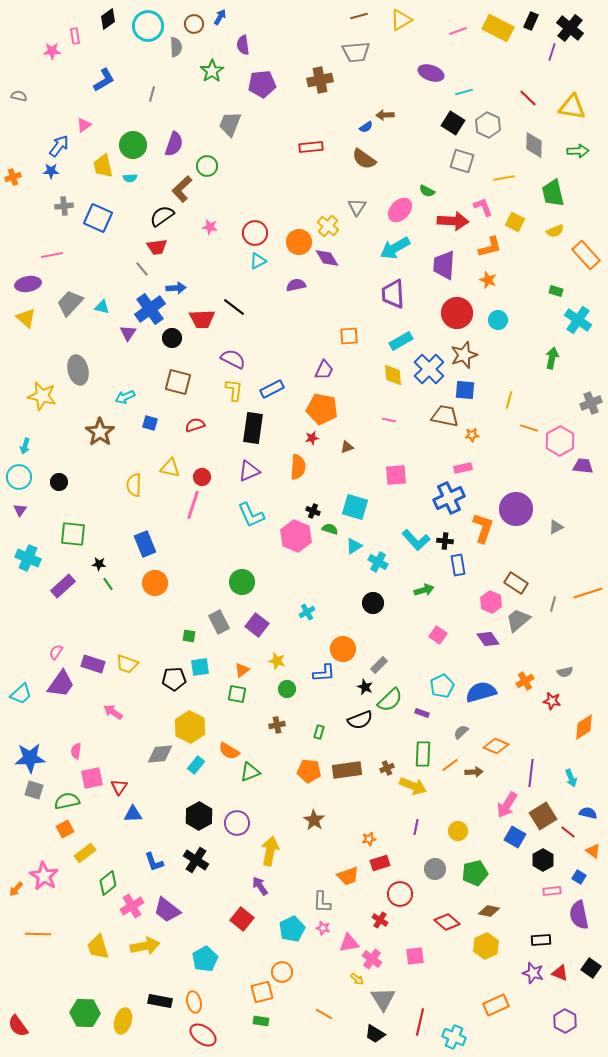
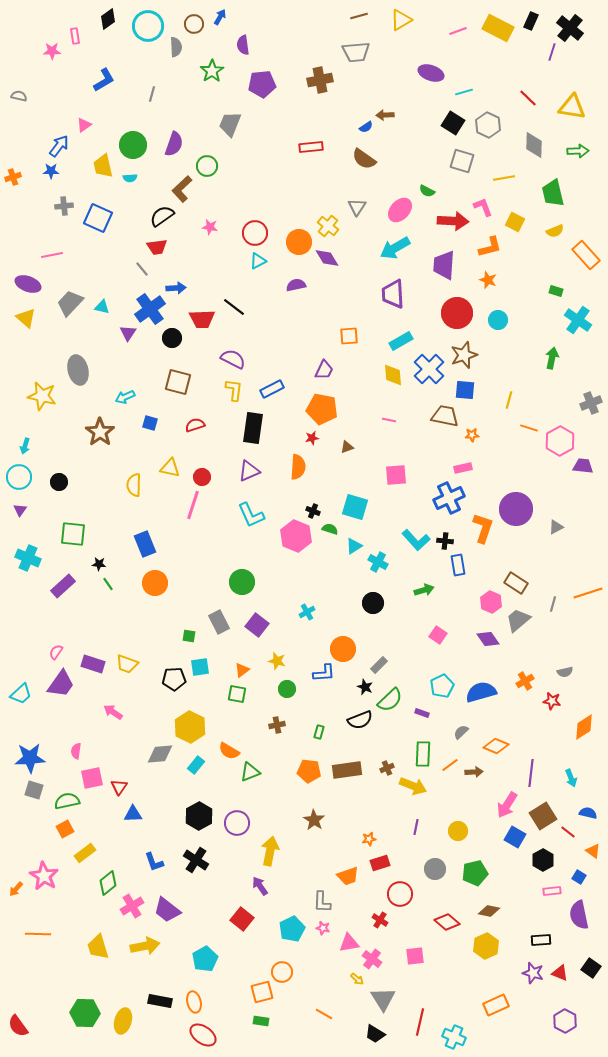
purple ellipse at (28, 284): rotated 30 degrees clockwise
